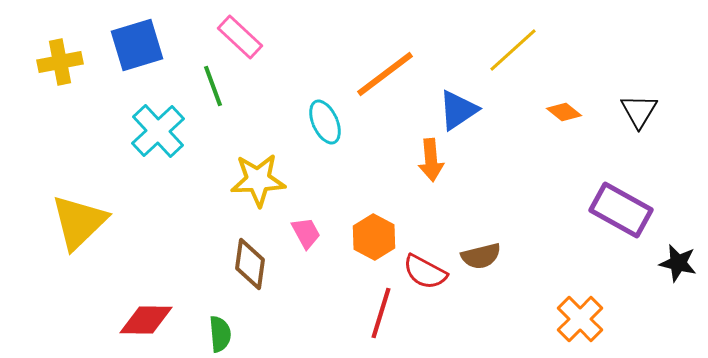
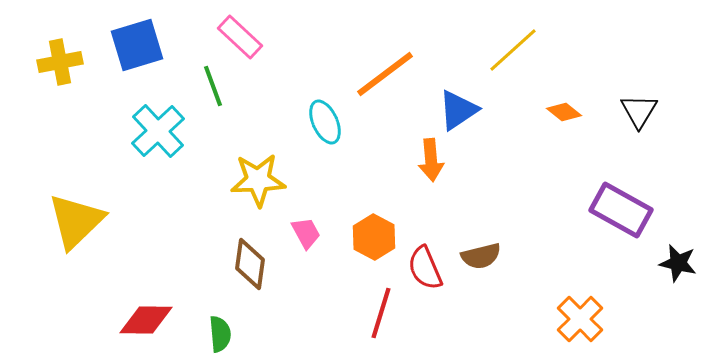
yellow triangle: moved 3 px left, 1 px up
red semicircle: moved 4 px up; rotated 39 degrees clockwise
